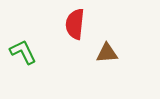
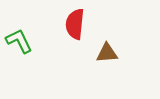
green L-shape: moved 4 px left, 11 px up
